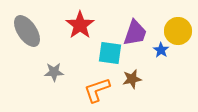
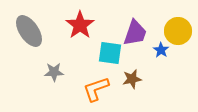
gray ellipse: moved 2 px right
orange L-shape: moved 1 px left, 1 px up
